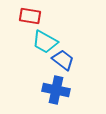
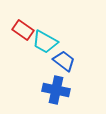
red rectangle: moved 7 px left, 14 px down; rotated 25 degrees clockwise
blue trapezoid: moved 1 px right, 1 px down
